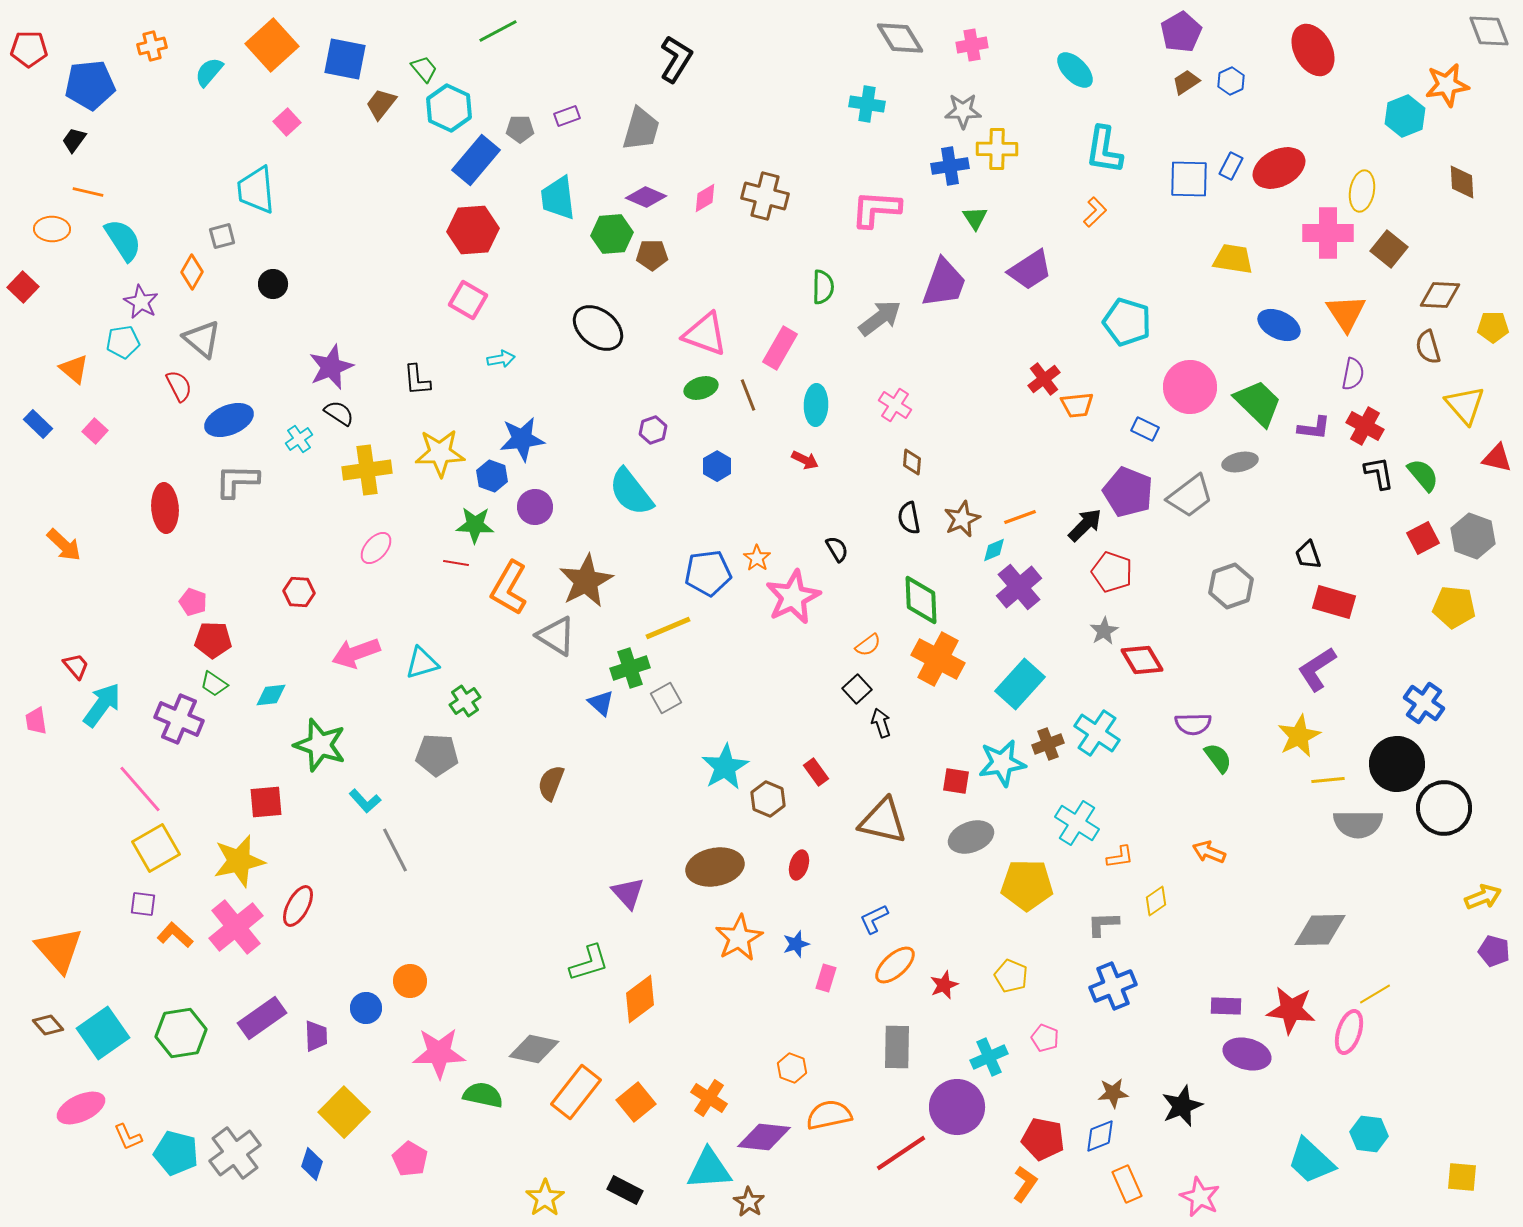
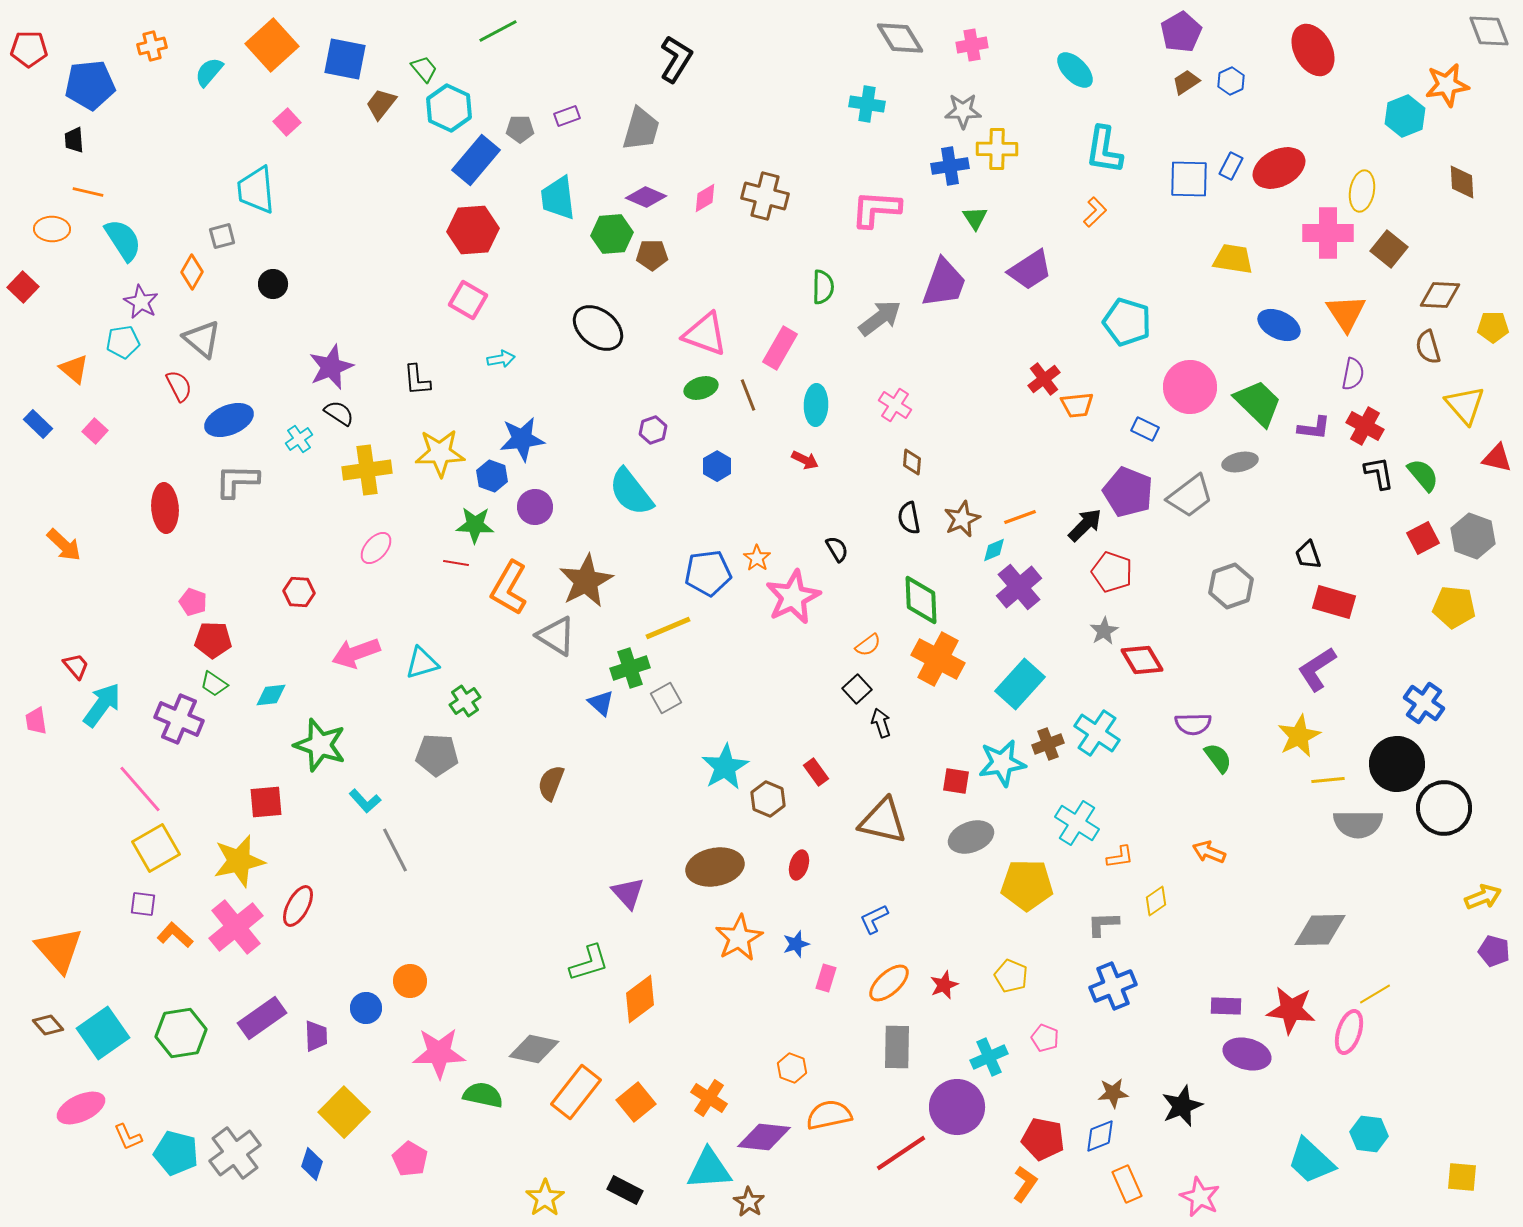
black trapezoid at (74, 140): rotated 40 degrees counterclockwise
orange ellipse at (895, 965): moved 6 px left, 18 px down
